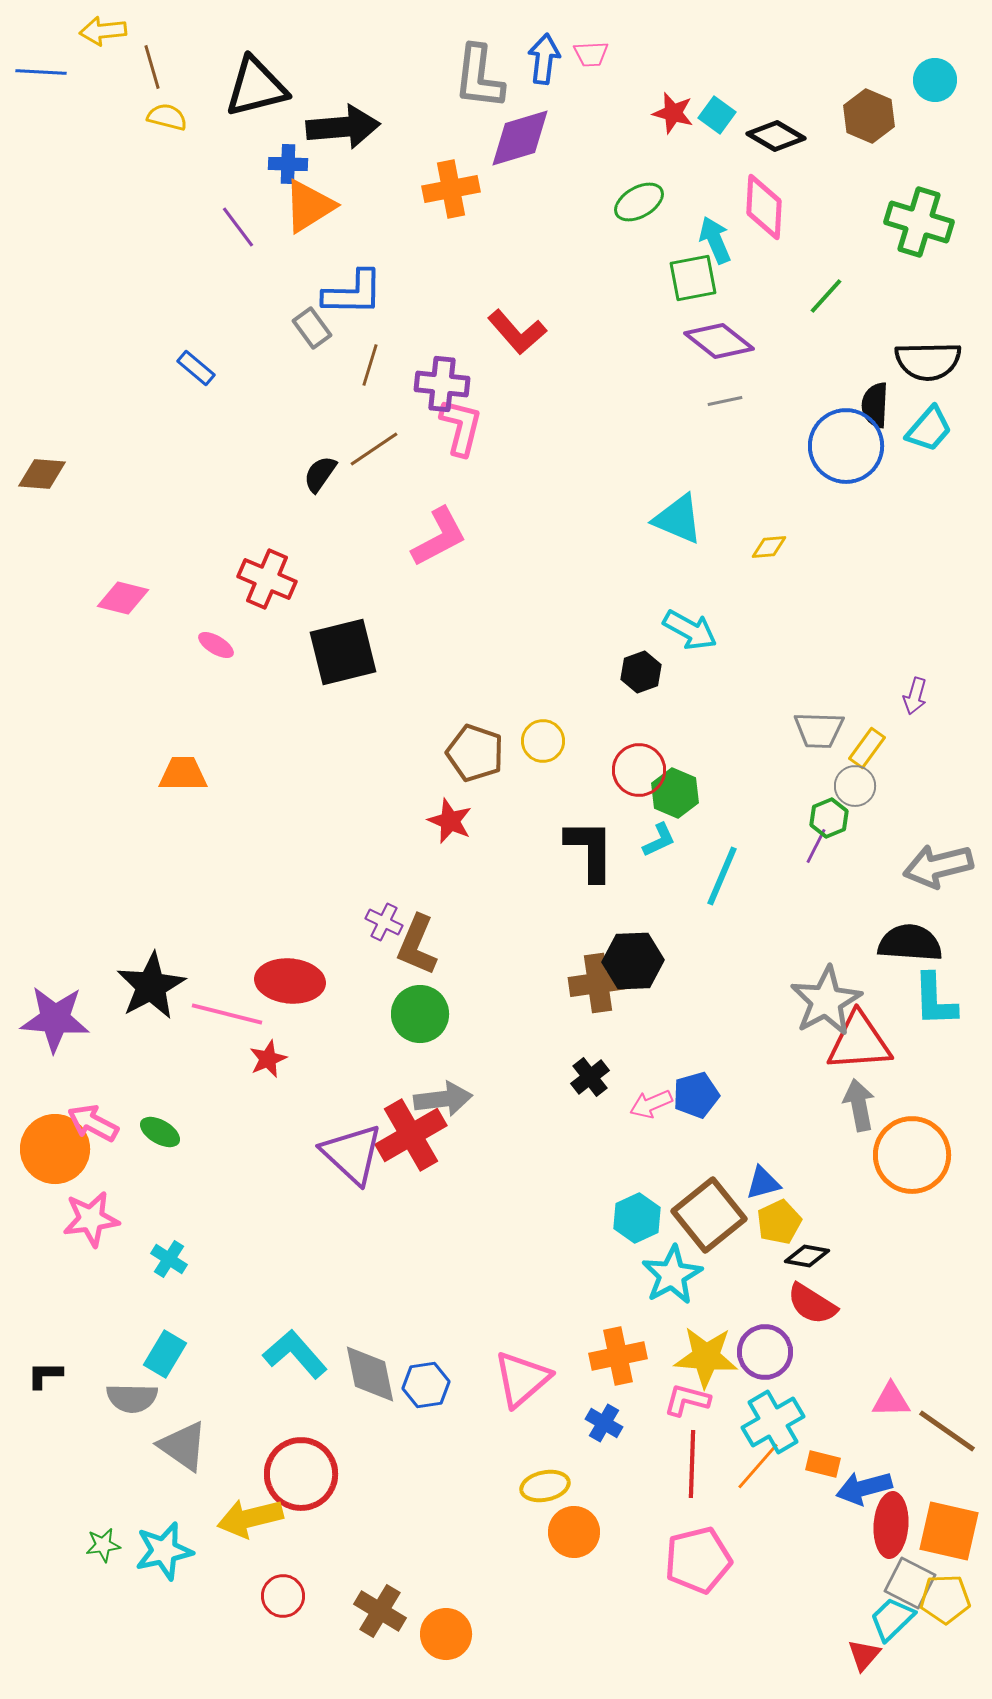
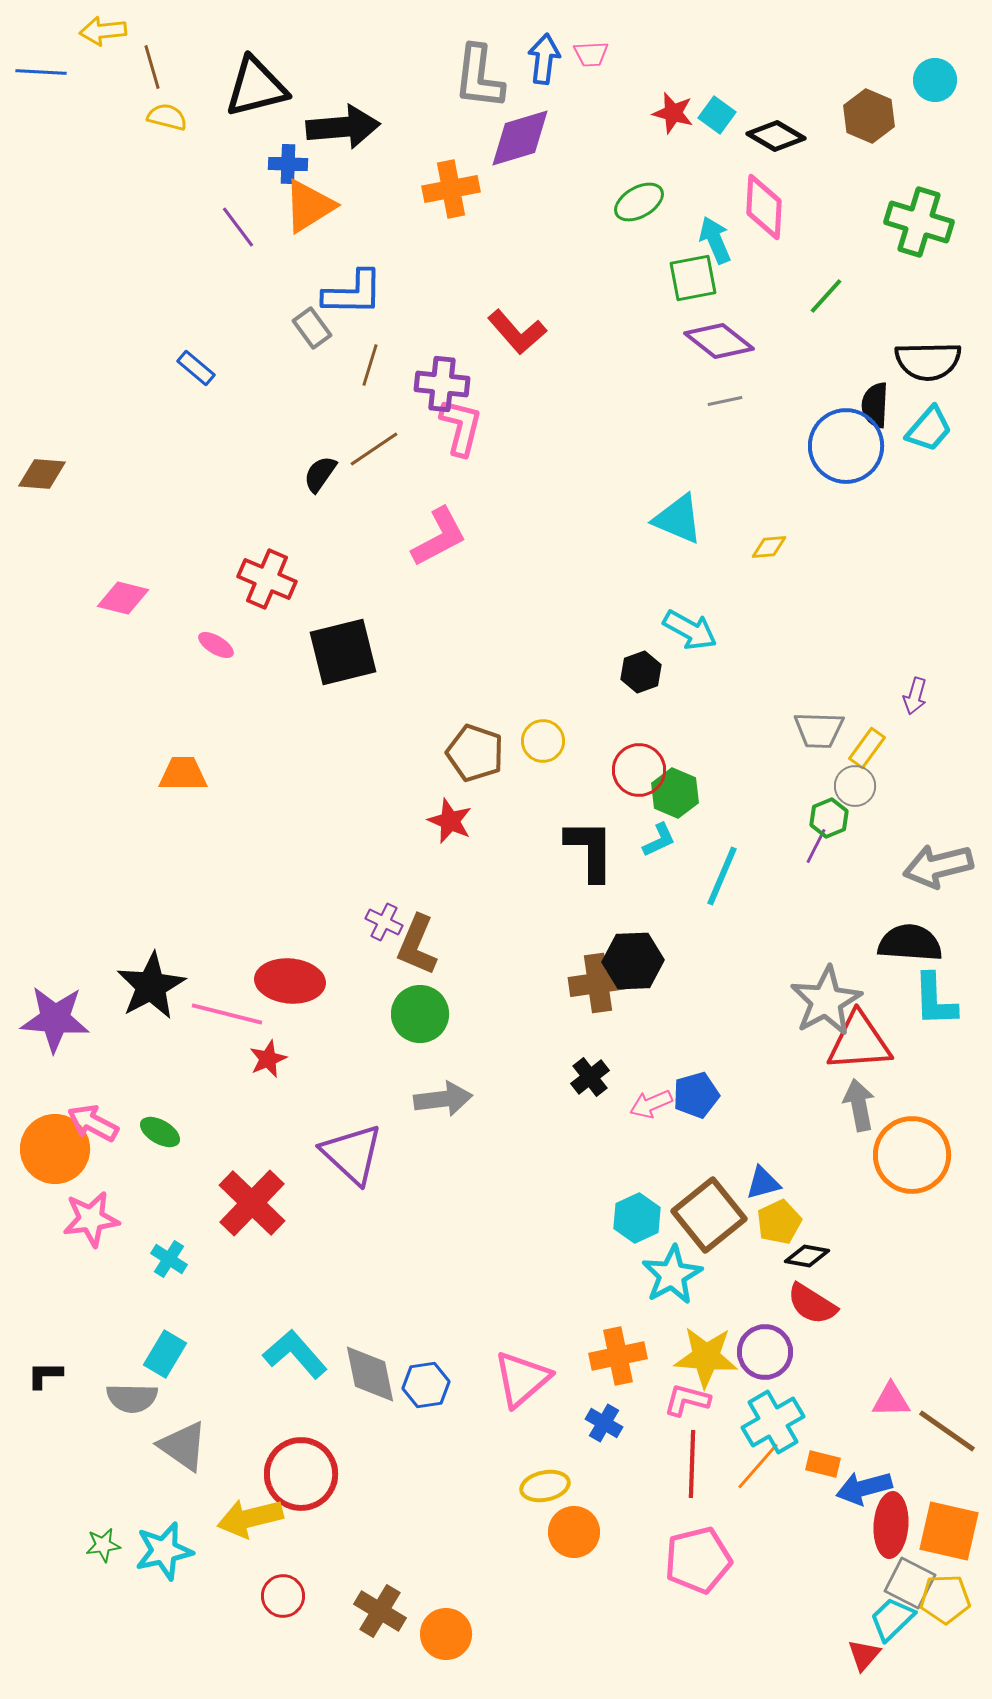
red cross at (411, 1135): moved 159 px left, 68 px down; rotated 16 degrees counterclockwise
